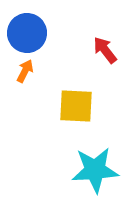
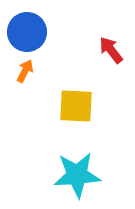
blue circle: moved 1 px up
red arrow: moved 6 px right
cyan star: moved 18 px left, 5 px down
